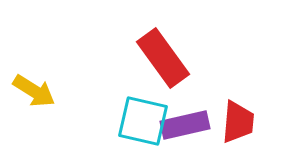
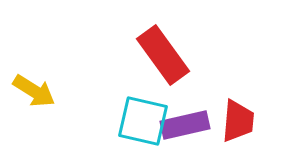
red rectangle: moved 3 px up
red trapezoid: moved 1 px up
